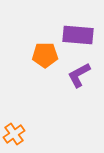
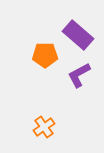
purple rectangle: rotated 36 degrees clockwise
orange cross: moved 30 px right, 7 px up
